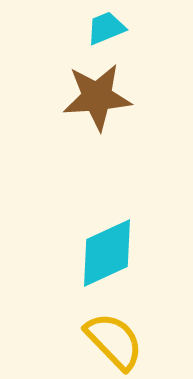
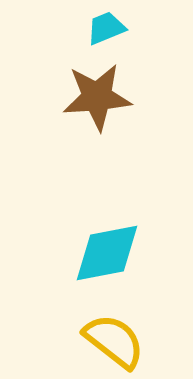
cyan diamond: rotated 14 degrees clockwise
yellow semicircle: rotated 8 degrees counterclockwise
